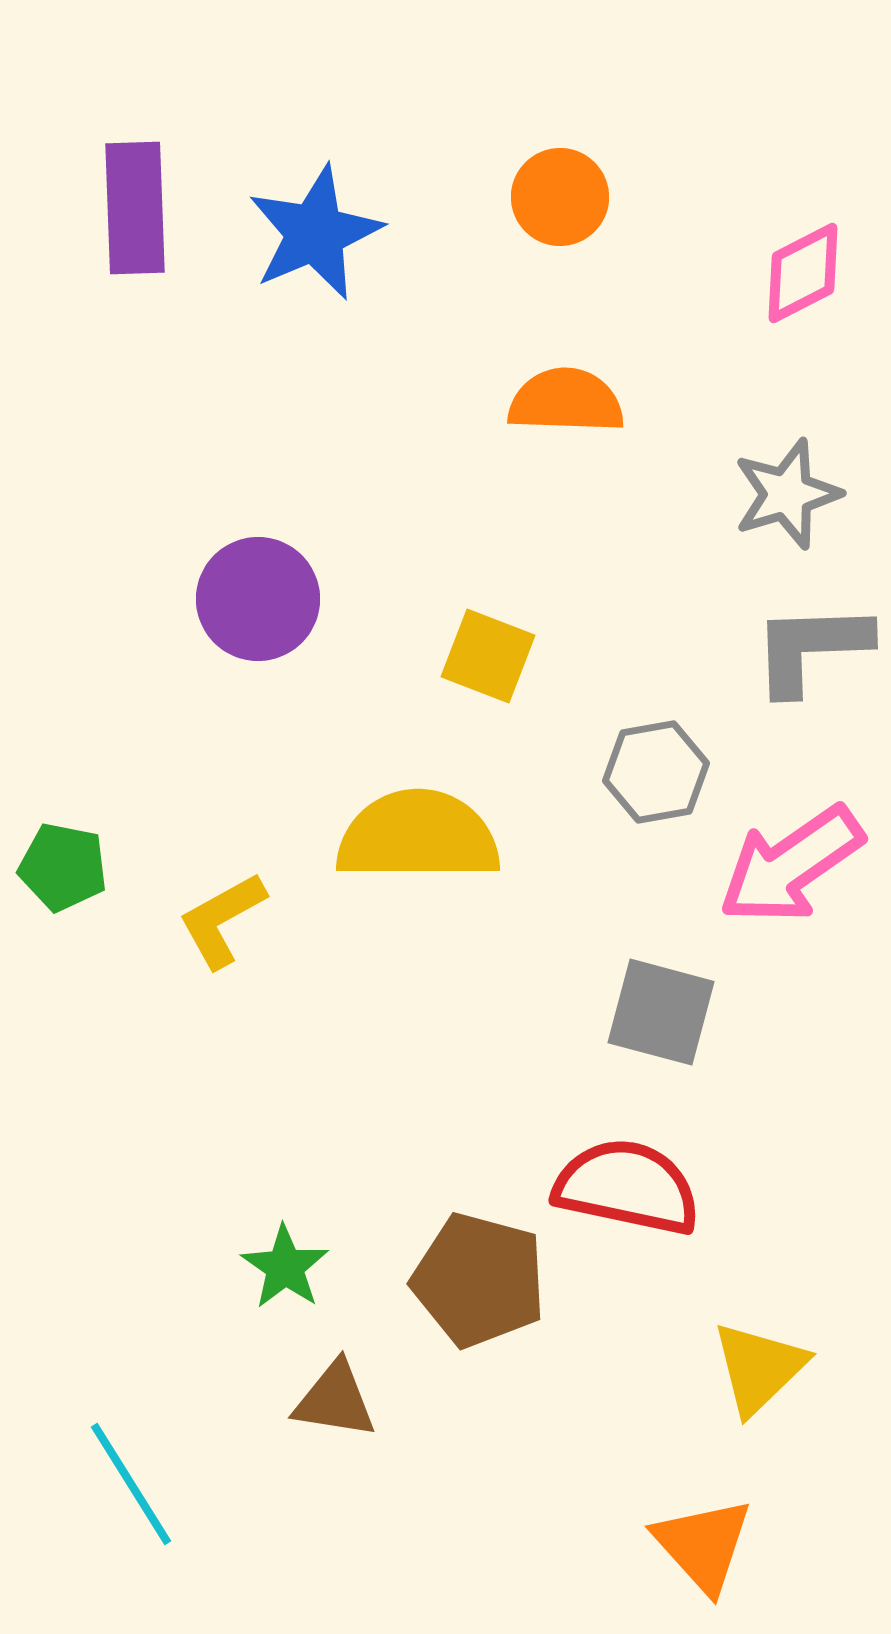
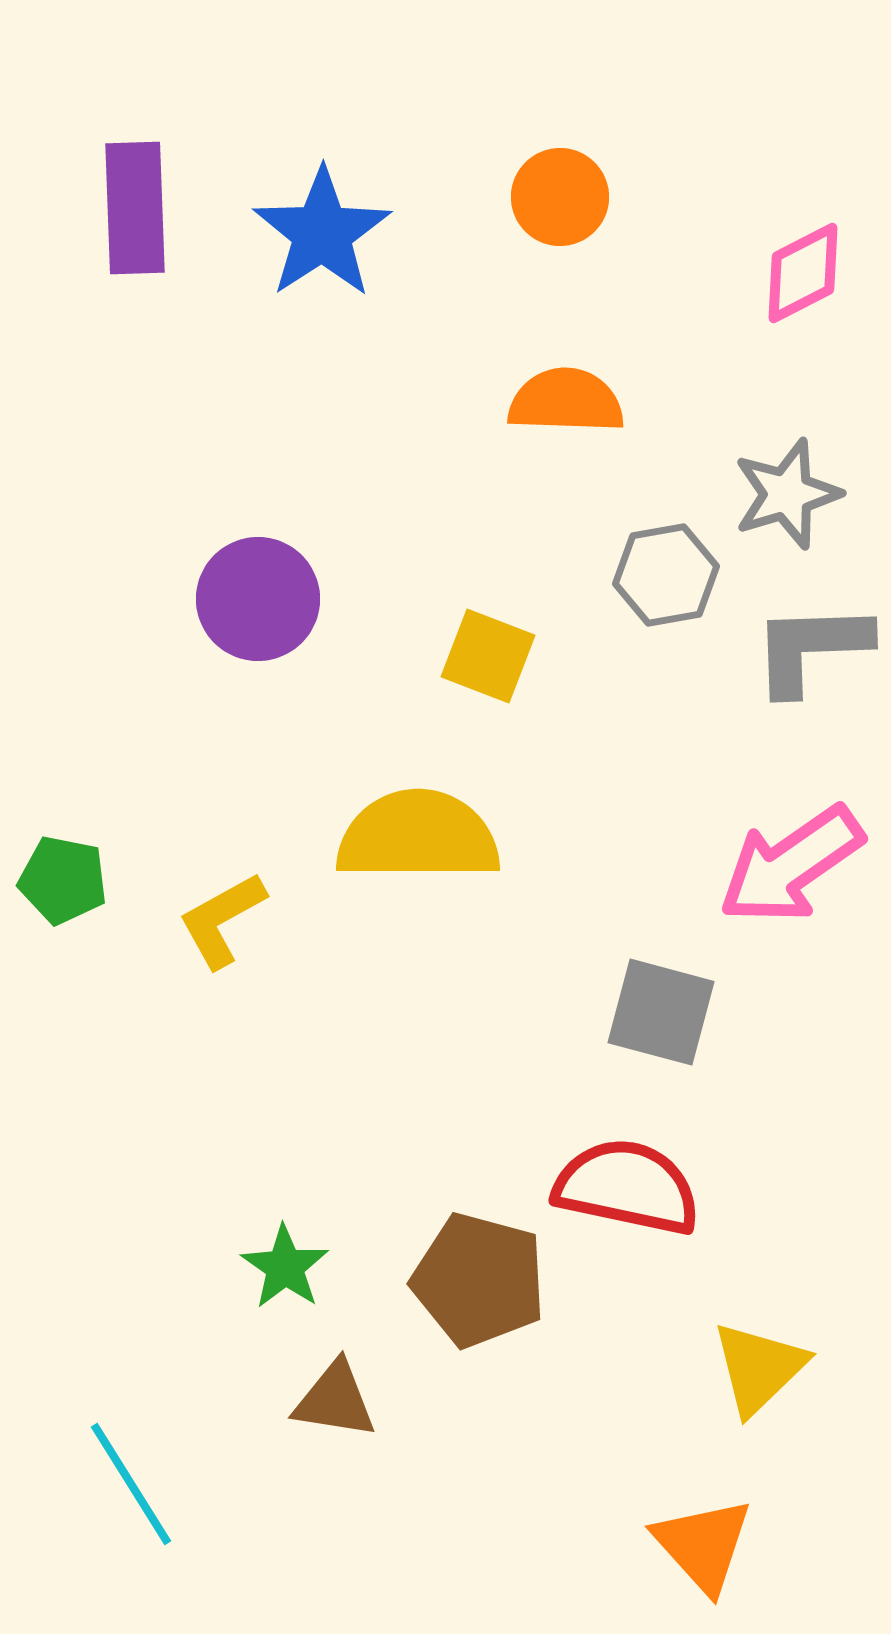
blue star: moved 7 px right; rotated 10 degrees counterclockwise
gray hexagon: moved 10 px right, 197 px up
green pentagon: moved 13 px down
